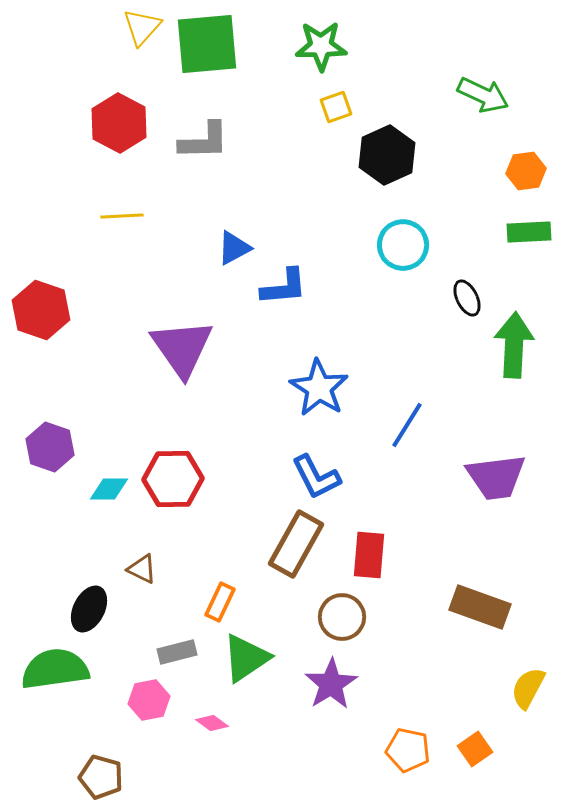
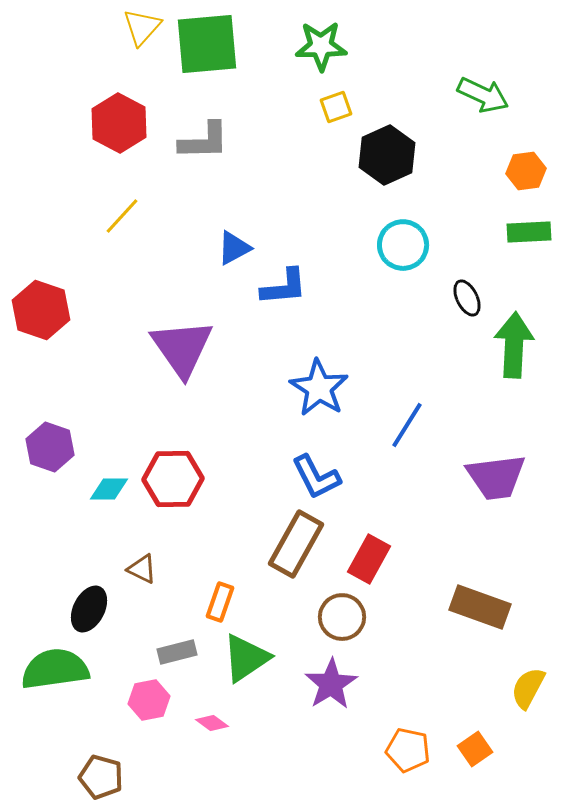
yellow line at (122, 216): rotated 45 degrees counterclockwise
red rectangle at (369, 555): moved 4 px down; rotated 24 degrees clockwise
orange rectangle at (220, 602): rotated 6 degrees counterclockwise
